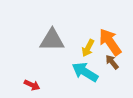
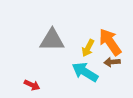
brown arrow: rotated 56 degrees counterclockwise
